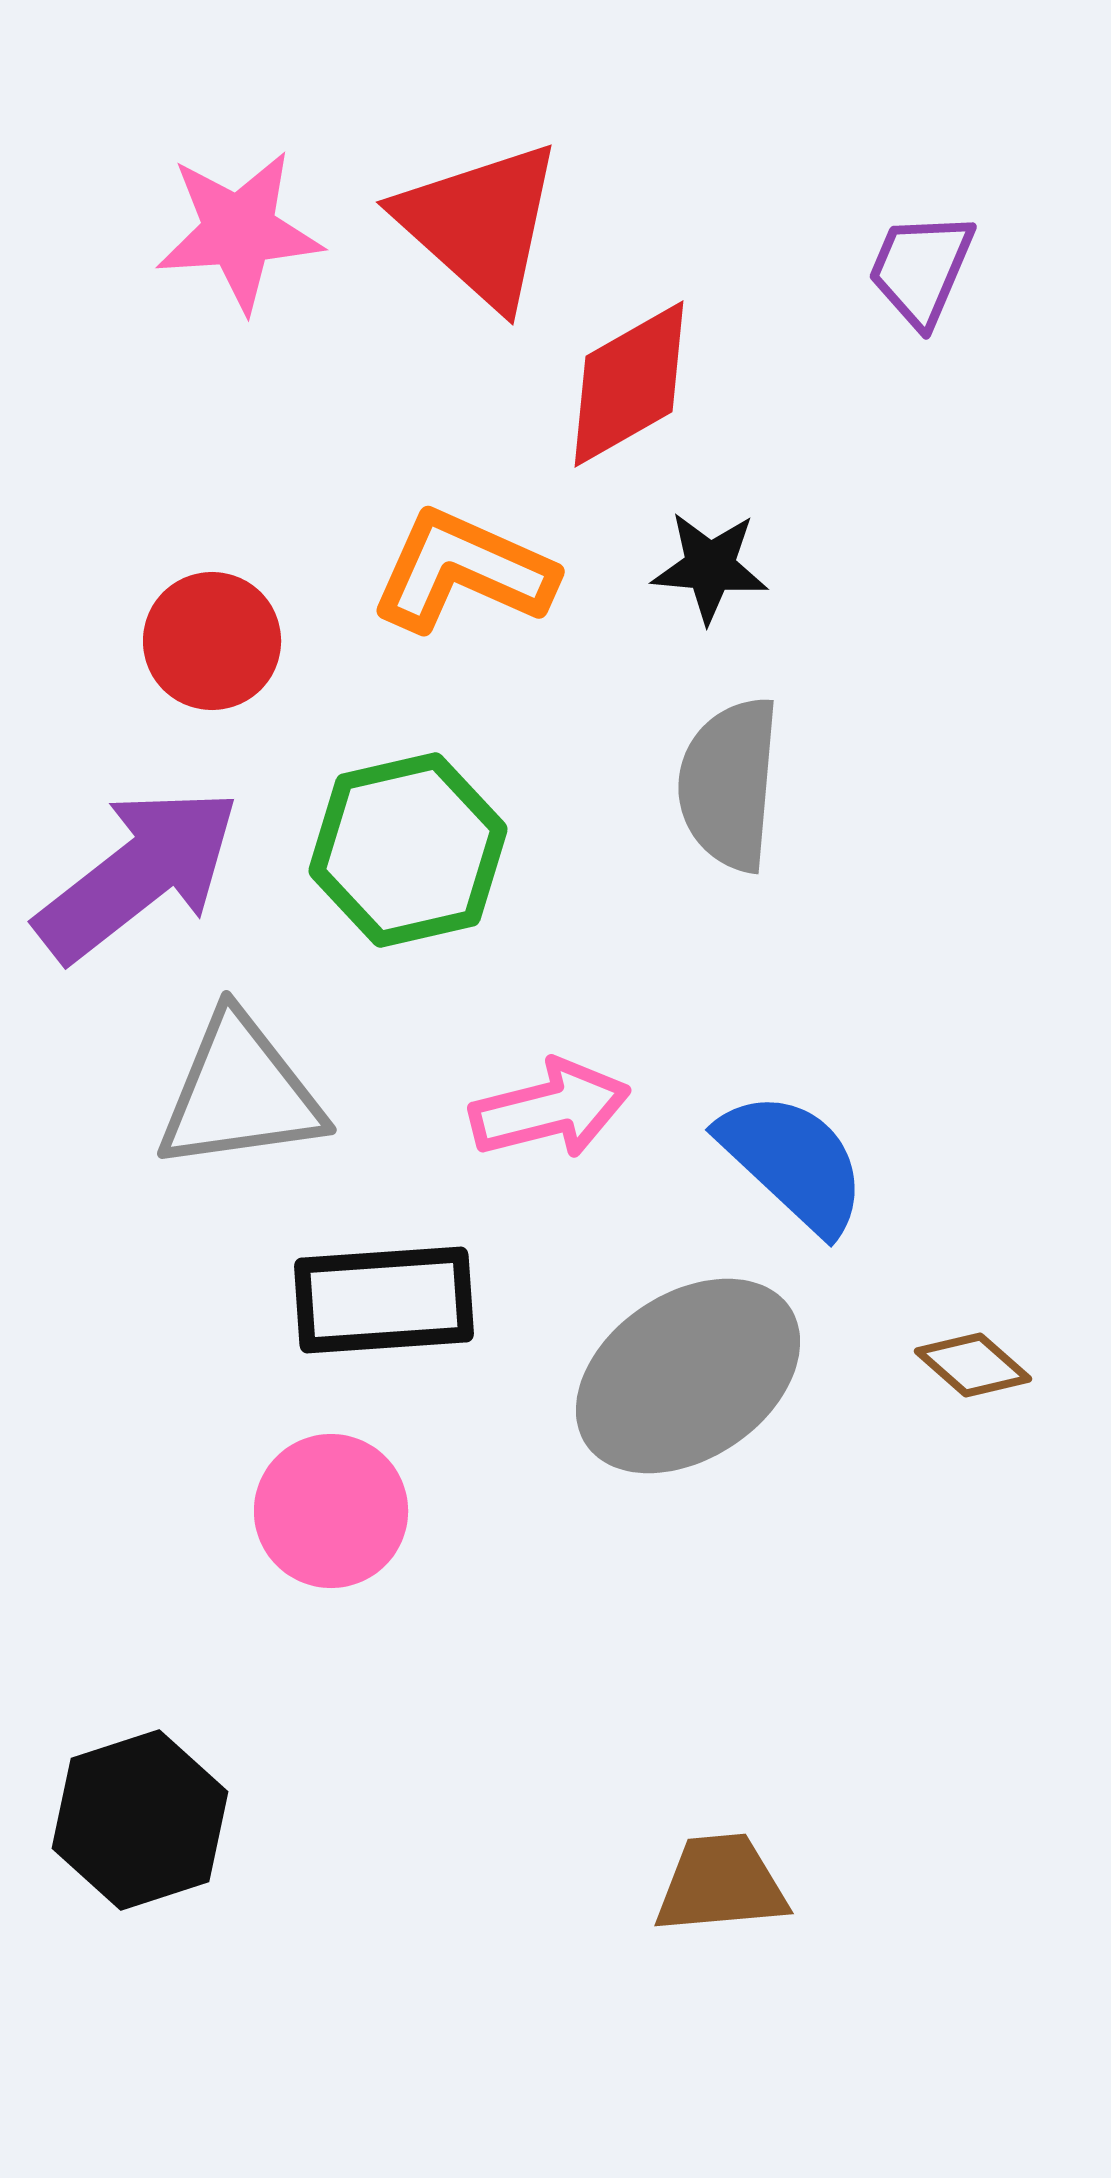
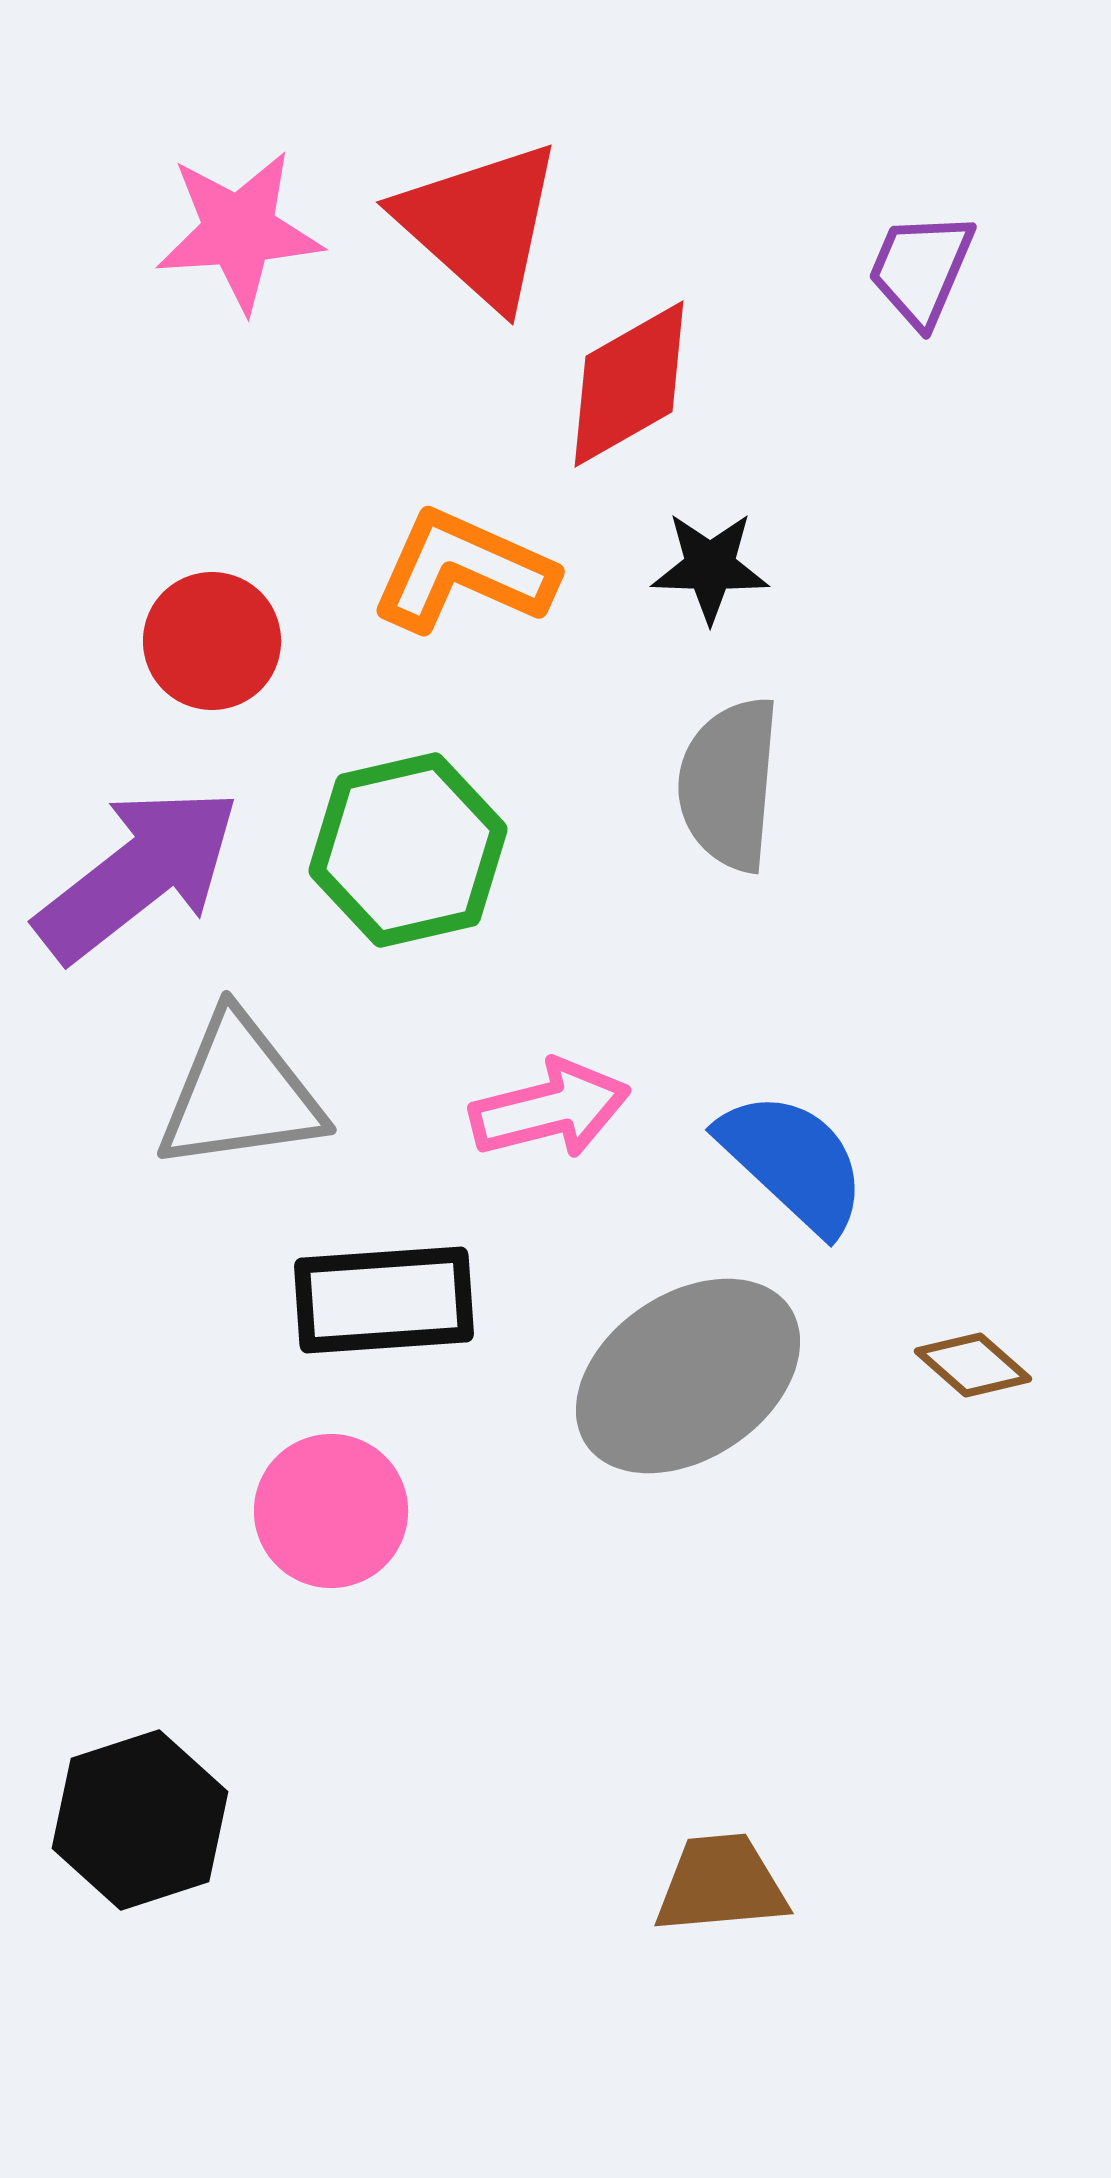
black star: rotated 3 degrees counterclockwise
